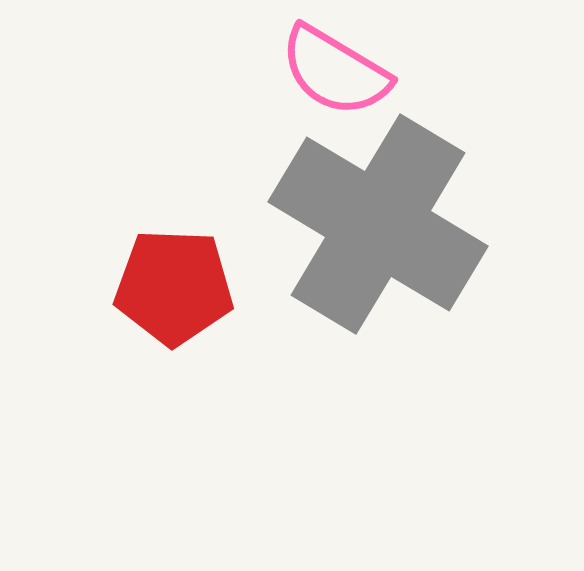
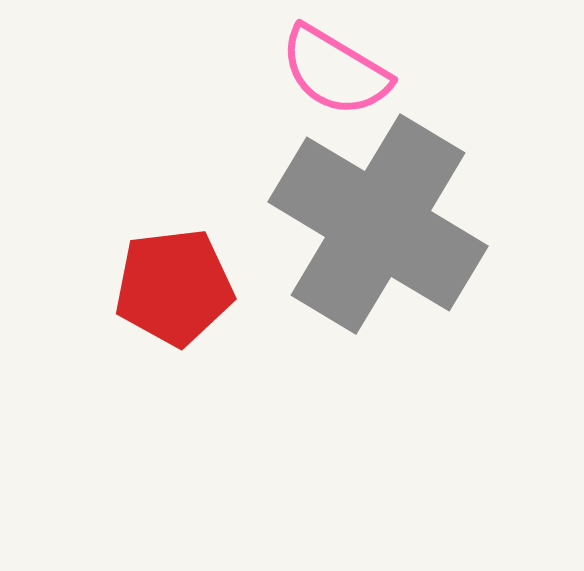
red pentagon: rotated 9 degrees counterclockwise
